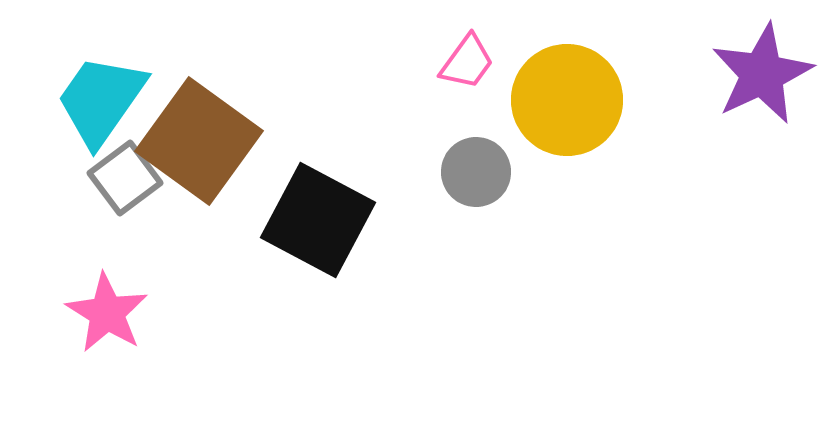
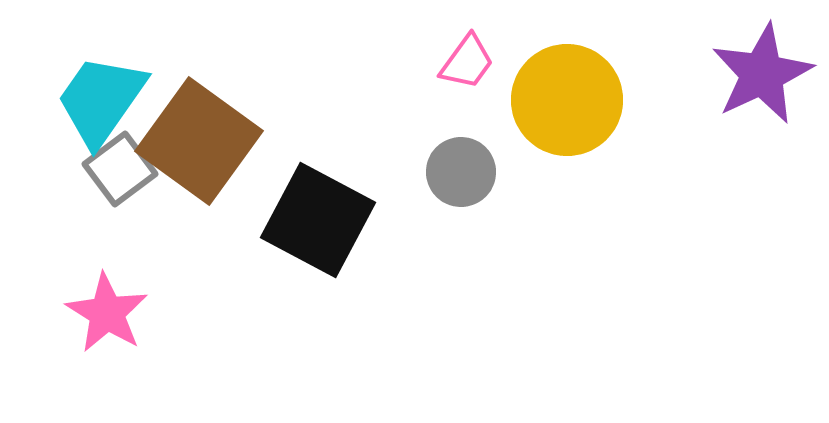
gray circle: moved 15 px left
gray square: moved 5 px left, 9 px up
